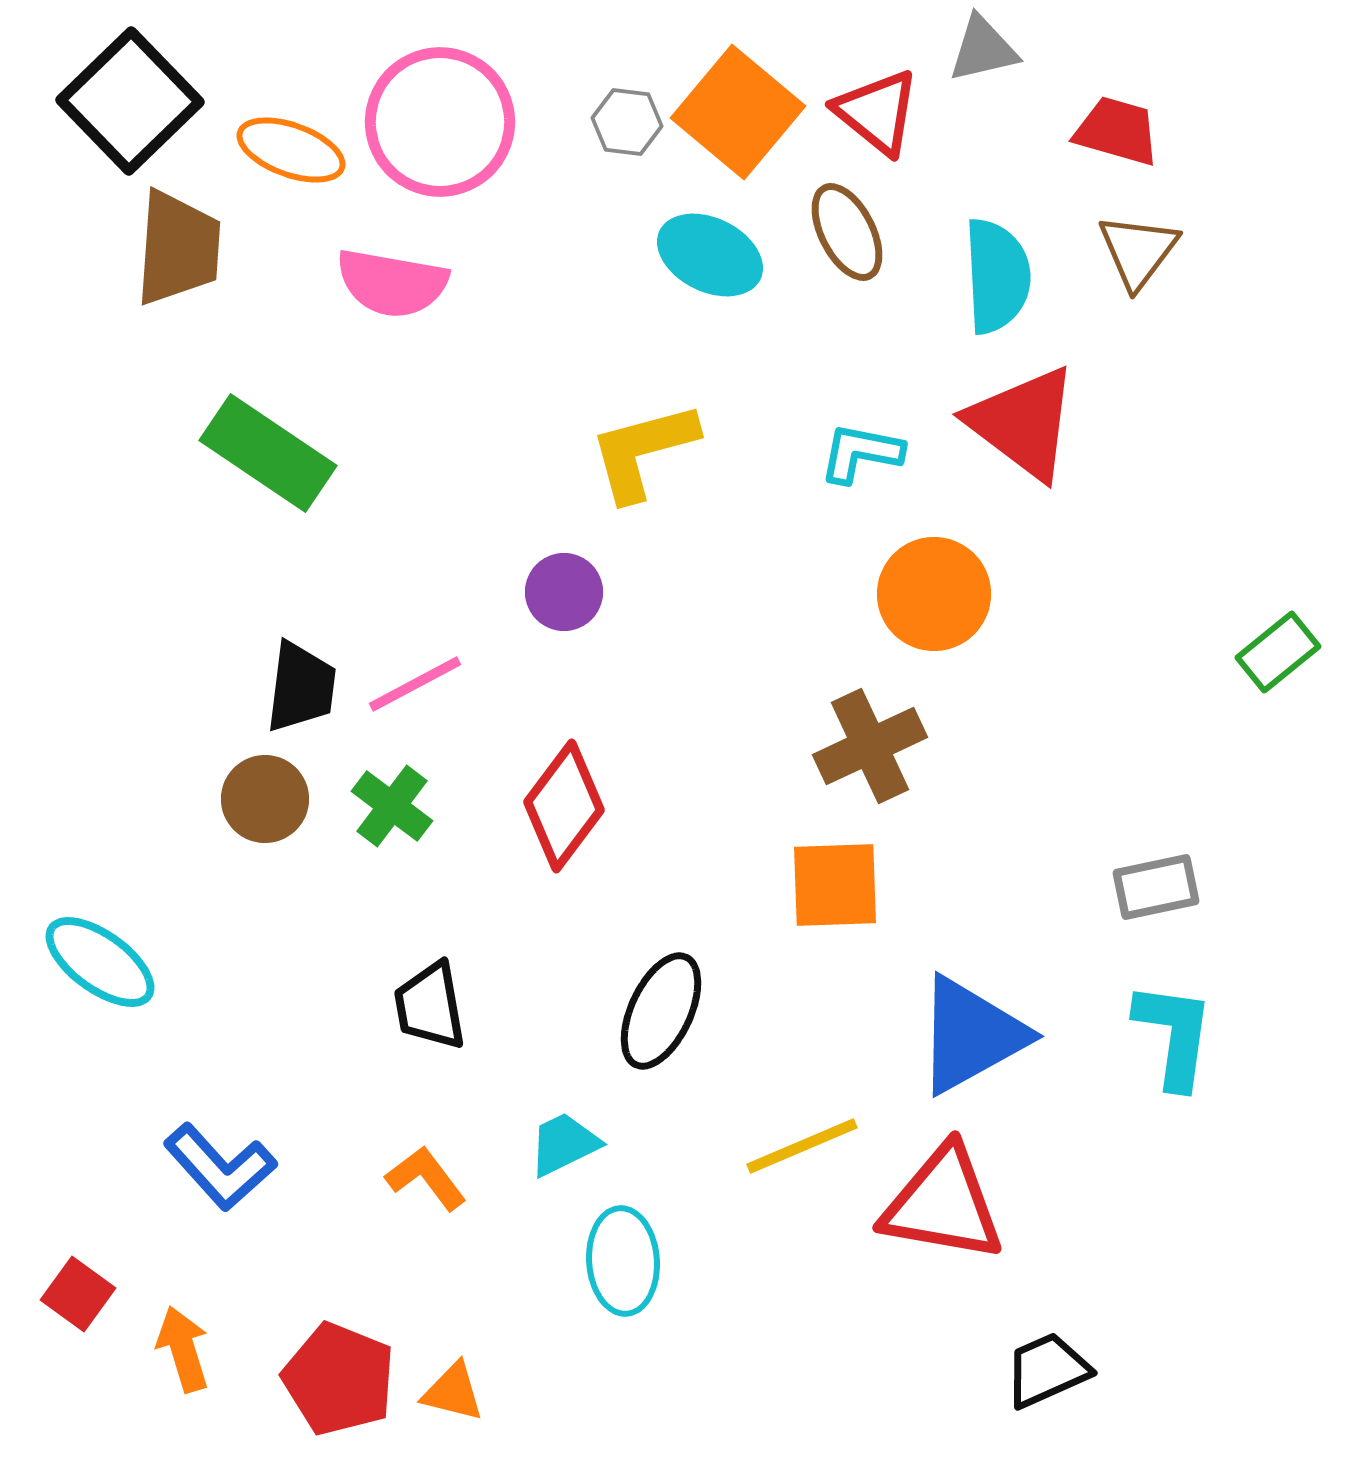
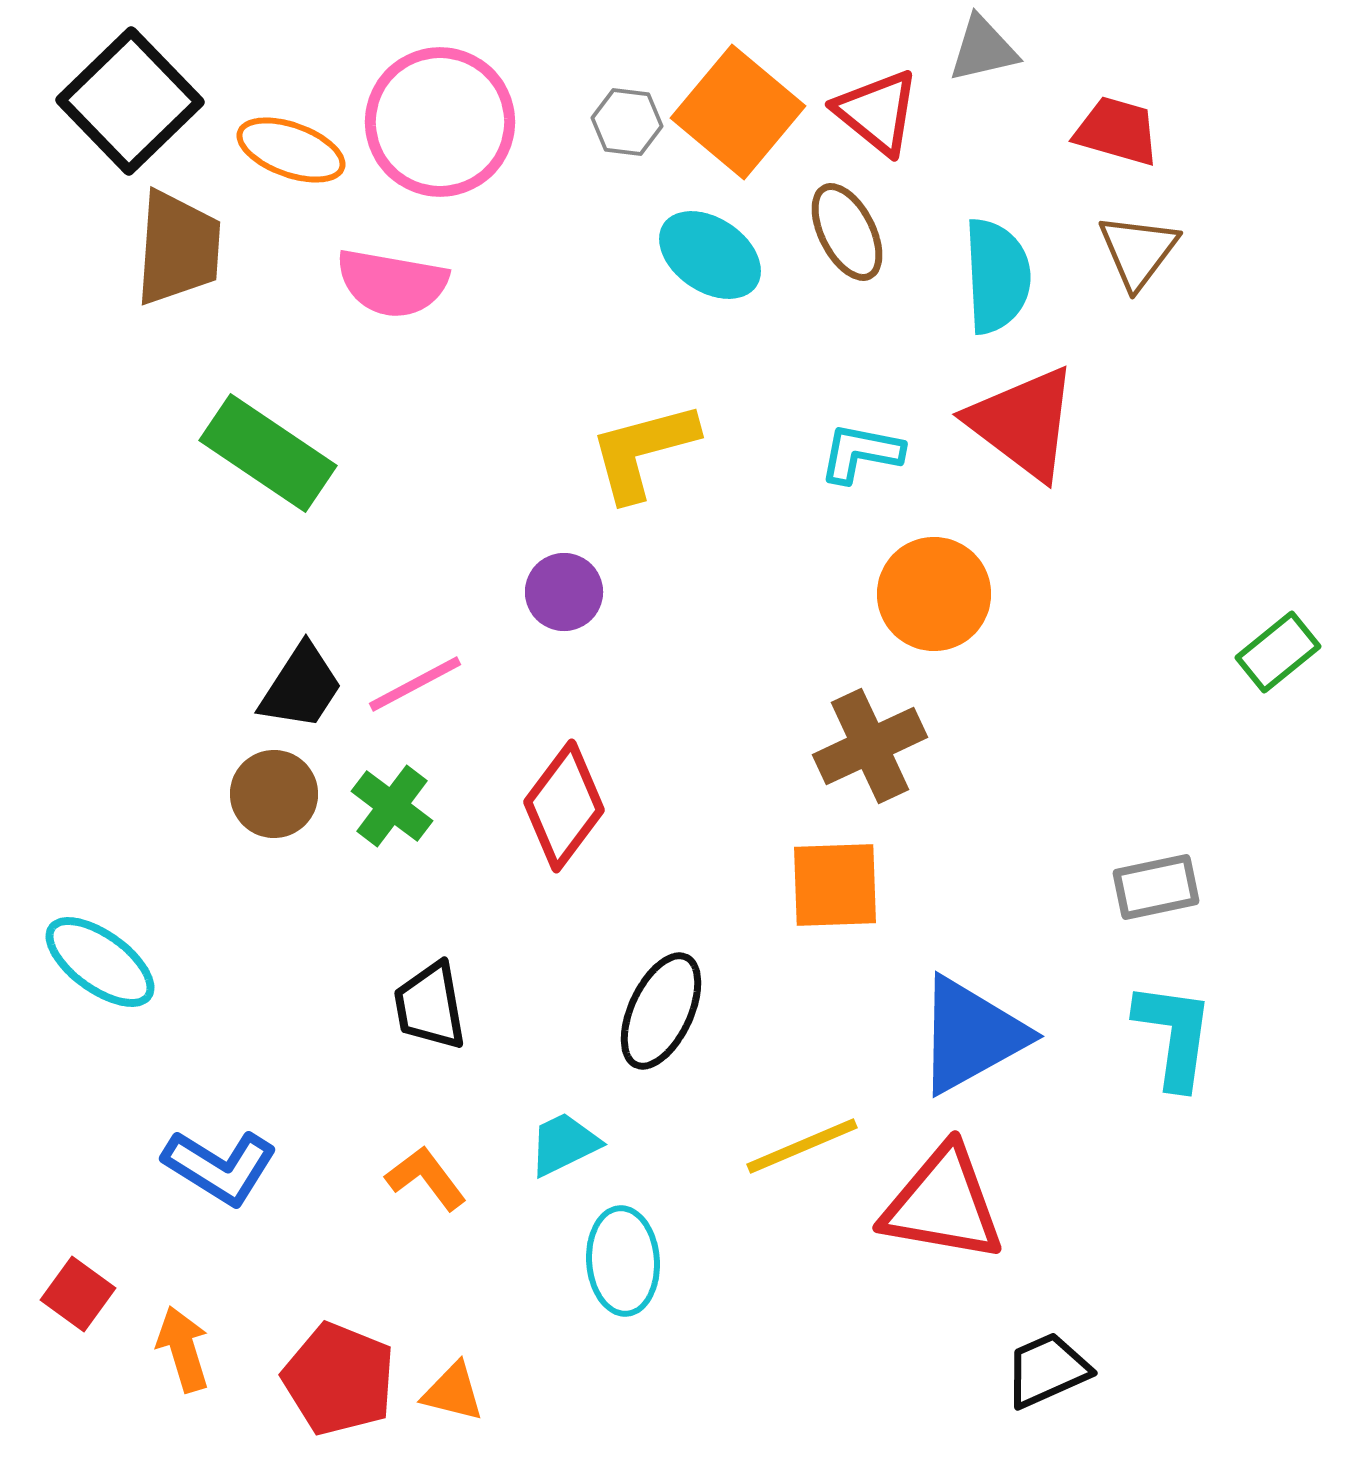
cyan ellipse at (710, 255): rotated 8 degrees clockwise
black trapezoid at (301, 687): rotated 26 degrees clockwise
brown circle at (265, 799): moved 9 px right, 5 px up
blue L-shape at (220, 1167): rotated 16 degrees counterclockwise
